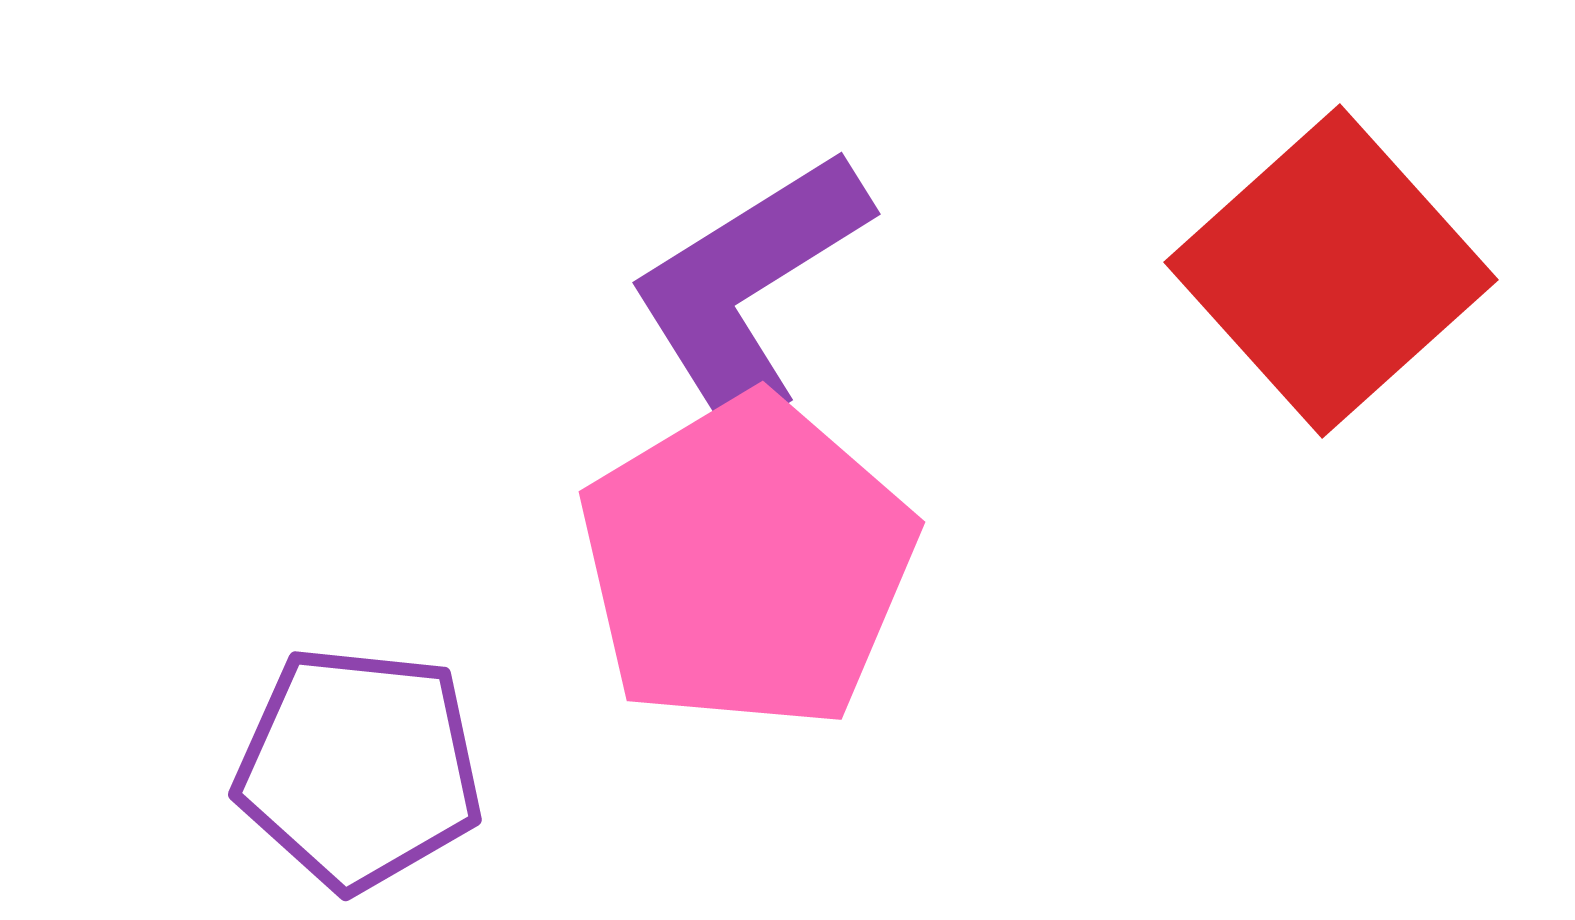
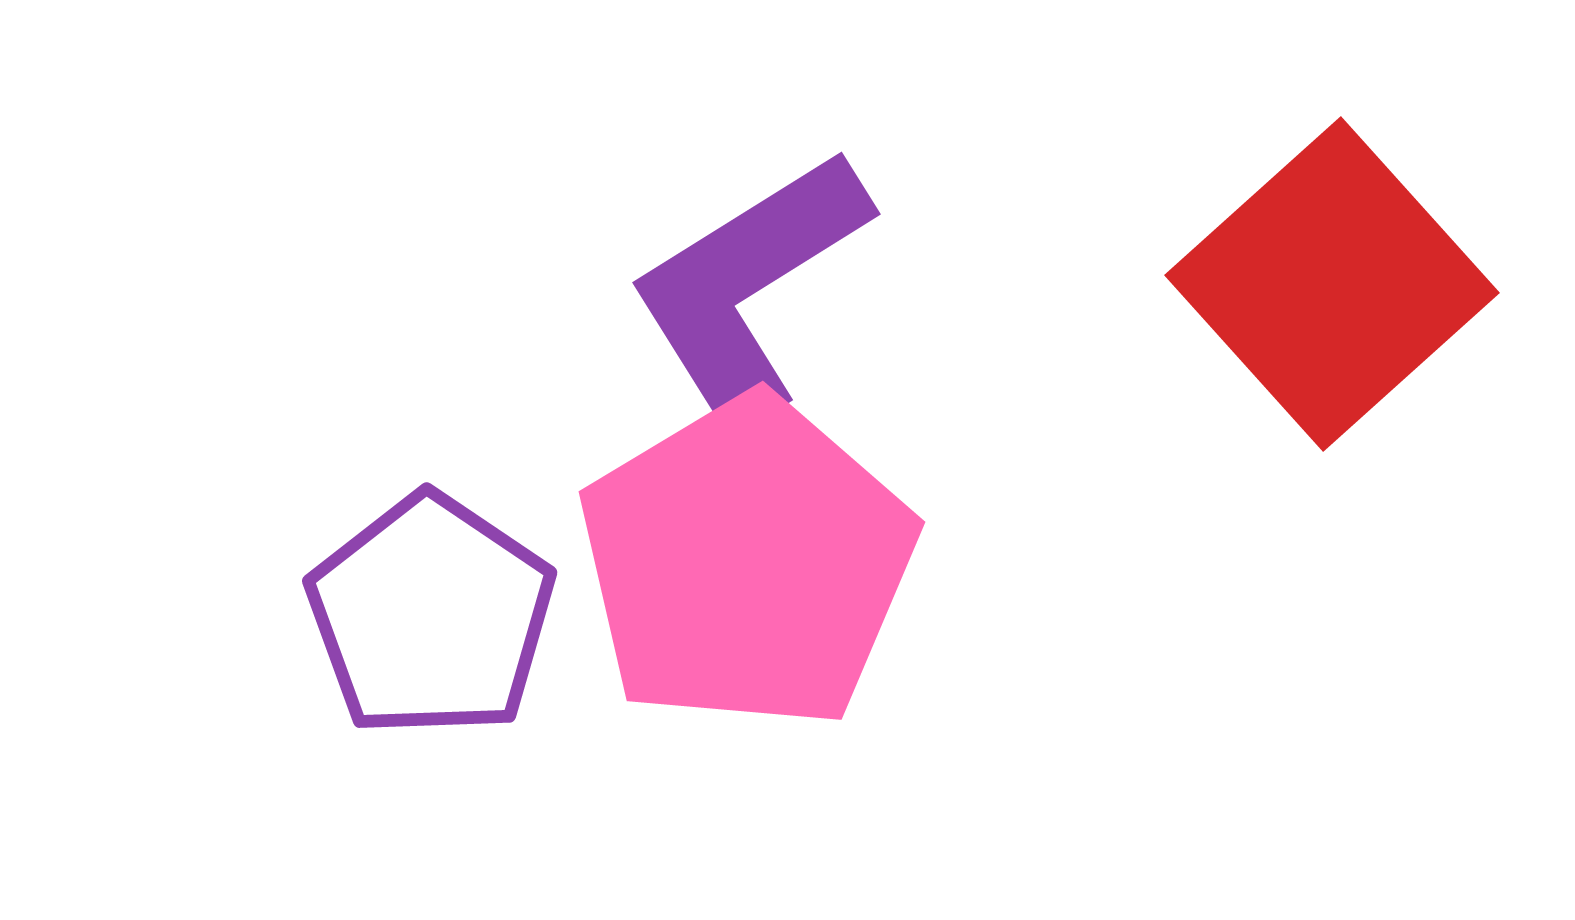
red square: moved 1 px right, 13 px down
purple pentagon: moved 72 px right, 152 px up; rotated 28 degrees clockwise
